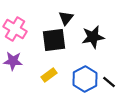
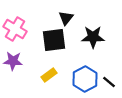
black star: rotated 10 degrees clockwise
